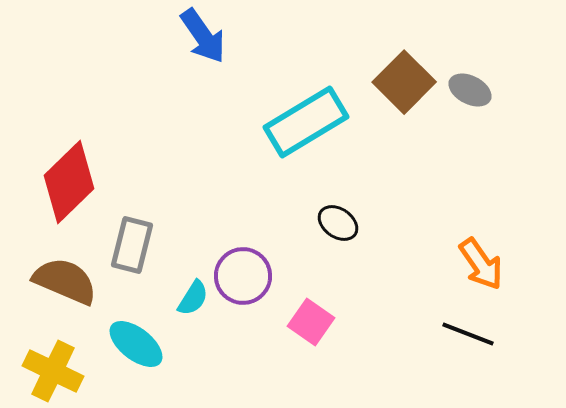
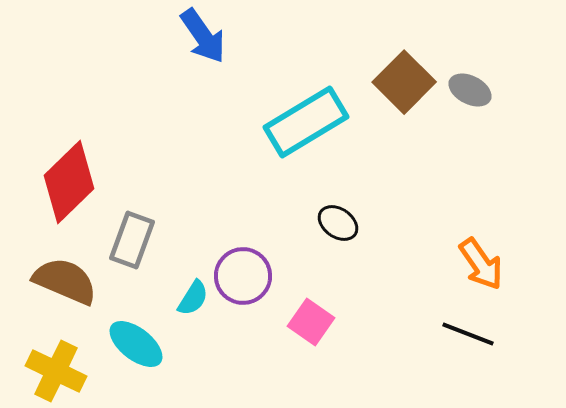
gray rectangle: moved 5 px up; rotated 6 degrees clockwise
yellow cross: moved 3 px right
